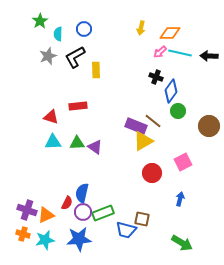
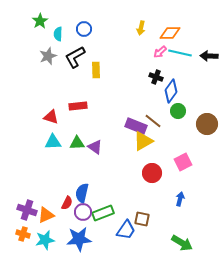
brown circle: moved 2 px left, 2 px up
blue trapezoid: rotated 70 degrees counterclockwise
